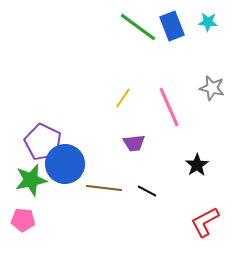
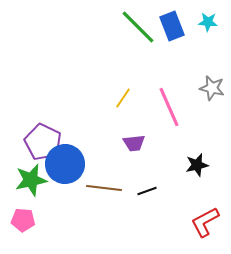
green line: rotated 9 degrees clockwise
black star: rotated 20 degrees clockwise
black line: rotated 48 degrees counterclockwise
